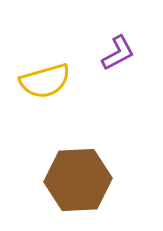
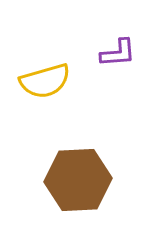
purple L-shape: rotated 24 degrees clockwise
